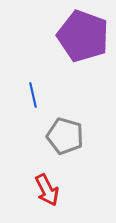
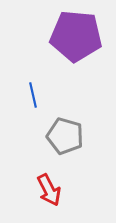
purple pentagon: moved 7 px left; rotated 15 degrees counterclockwise
red arrow: moved 2 px right
